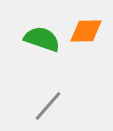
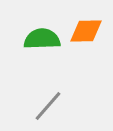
green semicircle: rotated 21 degrees counterclockwise
